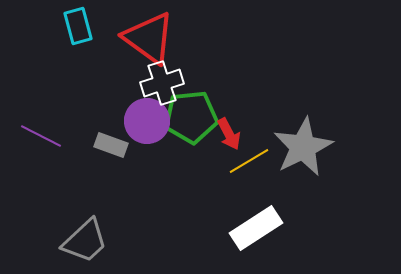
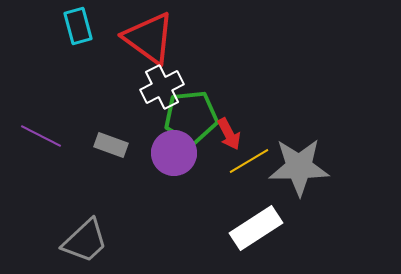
white cross: moved 4 px down; rotated 9 degrees counterclockwise
purple circle: moved 27 px right, 32 px down
gray star: moved 4 px left, 20 px down; rotated 26 degrees clockwise
